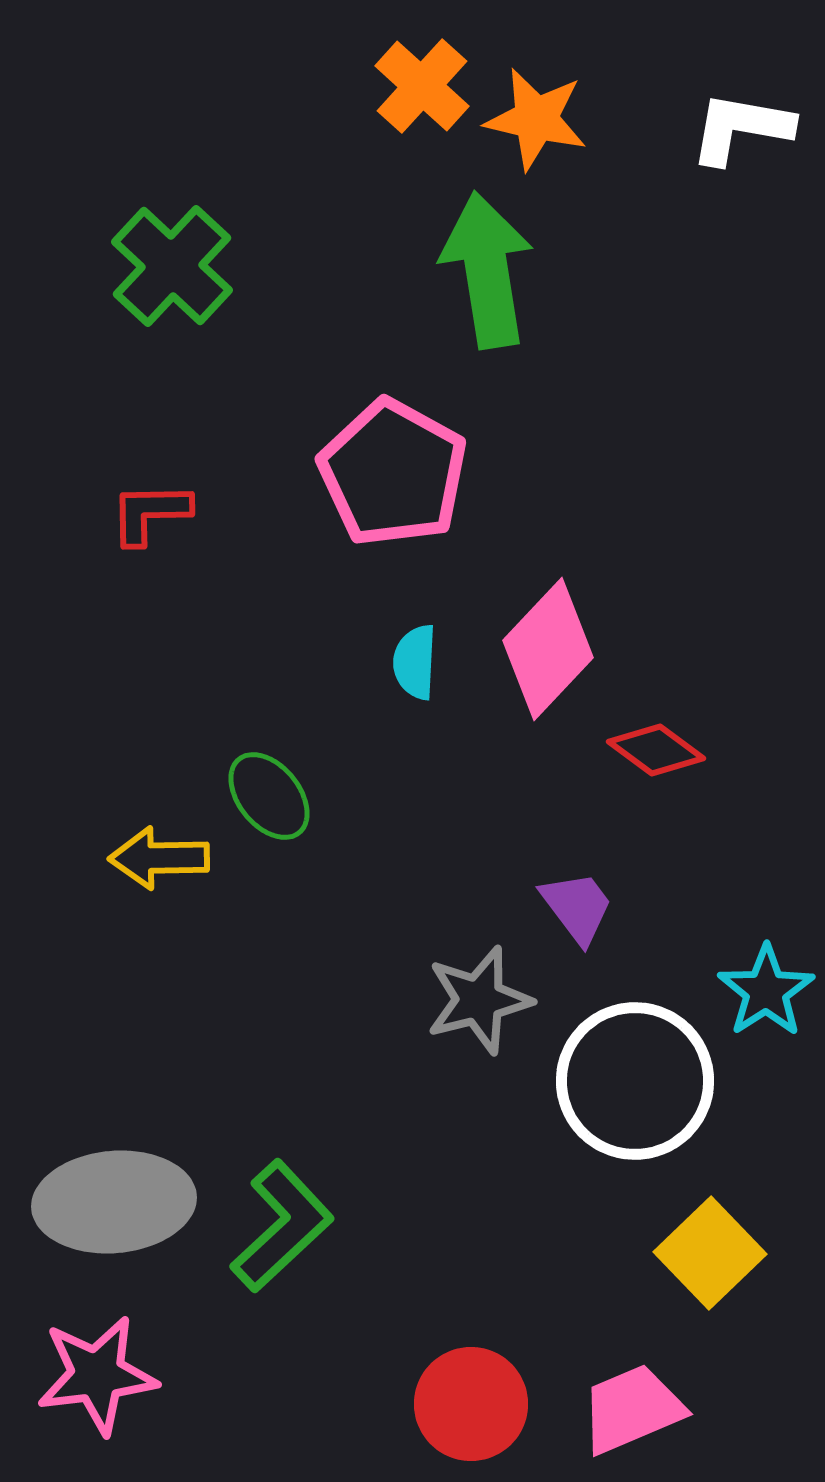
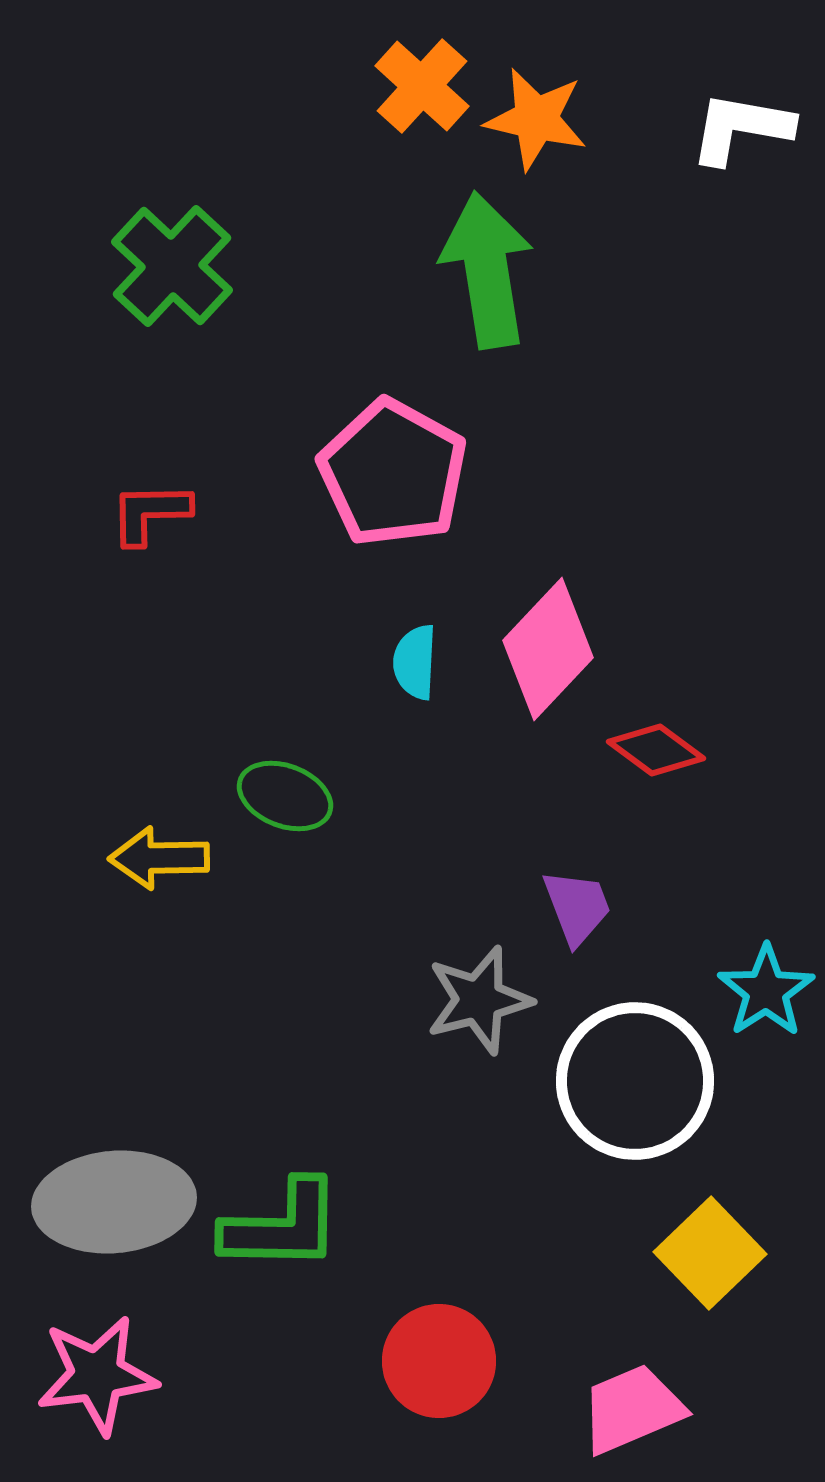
green ellipse: moved 16 px right; rotated 30 degrees counterclockwise
purple trapezoid: rotated 16 degrees clockwise
green L-shape: rotated 44 degrees clockwise
red circle: moved 32 px left, 43 px up
